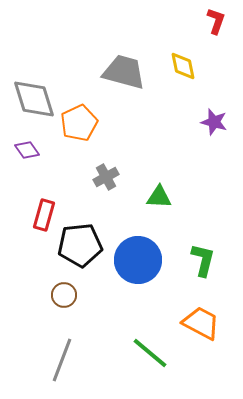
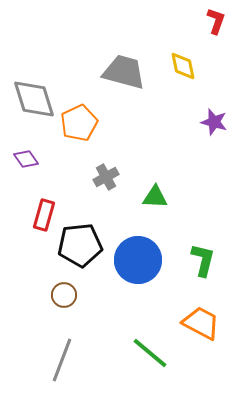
purple diamond: moved 1 px left, 9 px down
green triangle: moved 4 px left
